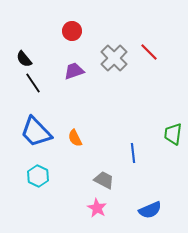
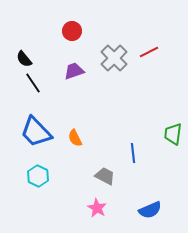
red line: rotated 72 degrees counterclockwise
gray trapezoid: moved 1 px right, 4 px up
